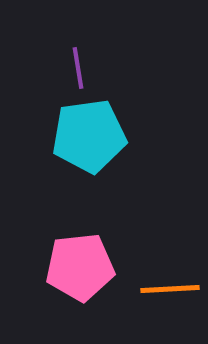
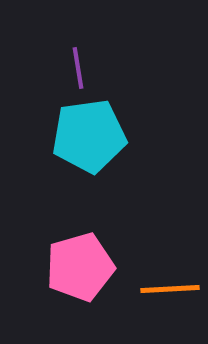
pink pentagon: rotated 10 degrees counterclockwise
